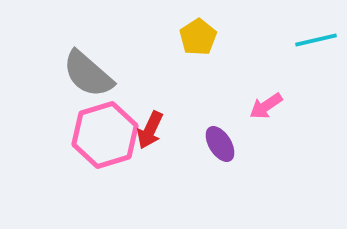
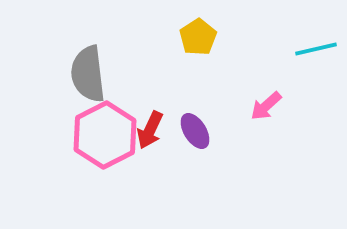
cyan line: moved 9 px down
gray semicircle: rotated 42 degrees clockwise
pink arrow: rotated 8 degrees counterclockwise
pink hexagon: rotated 10 degrees counterclockwise
purple ellipse: moved 25 px left, 13 px up
